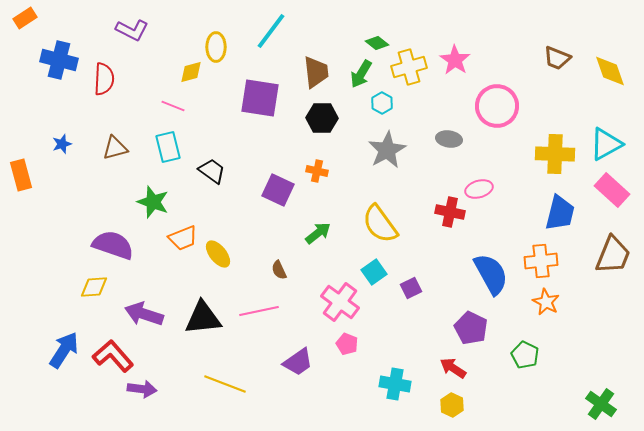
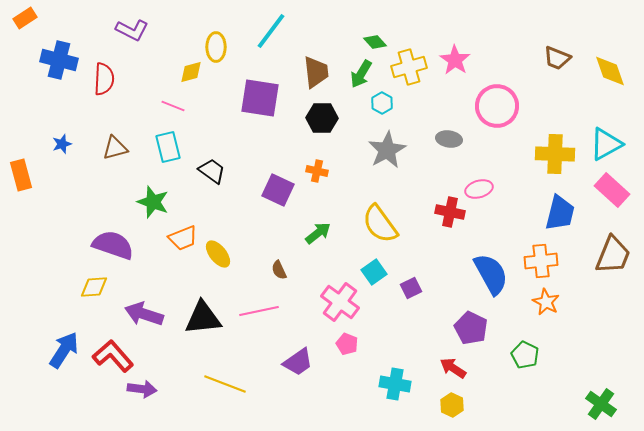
green diamond at (377, 43): moved 2 px left, 1 px up; rotated 10 degrees clockwise
